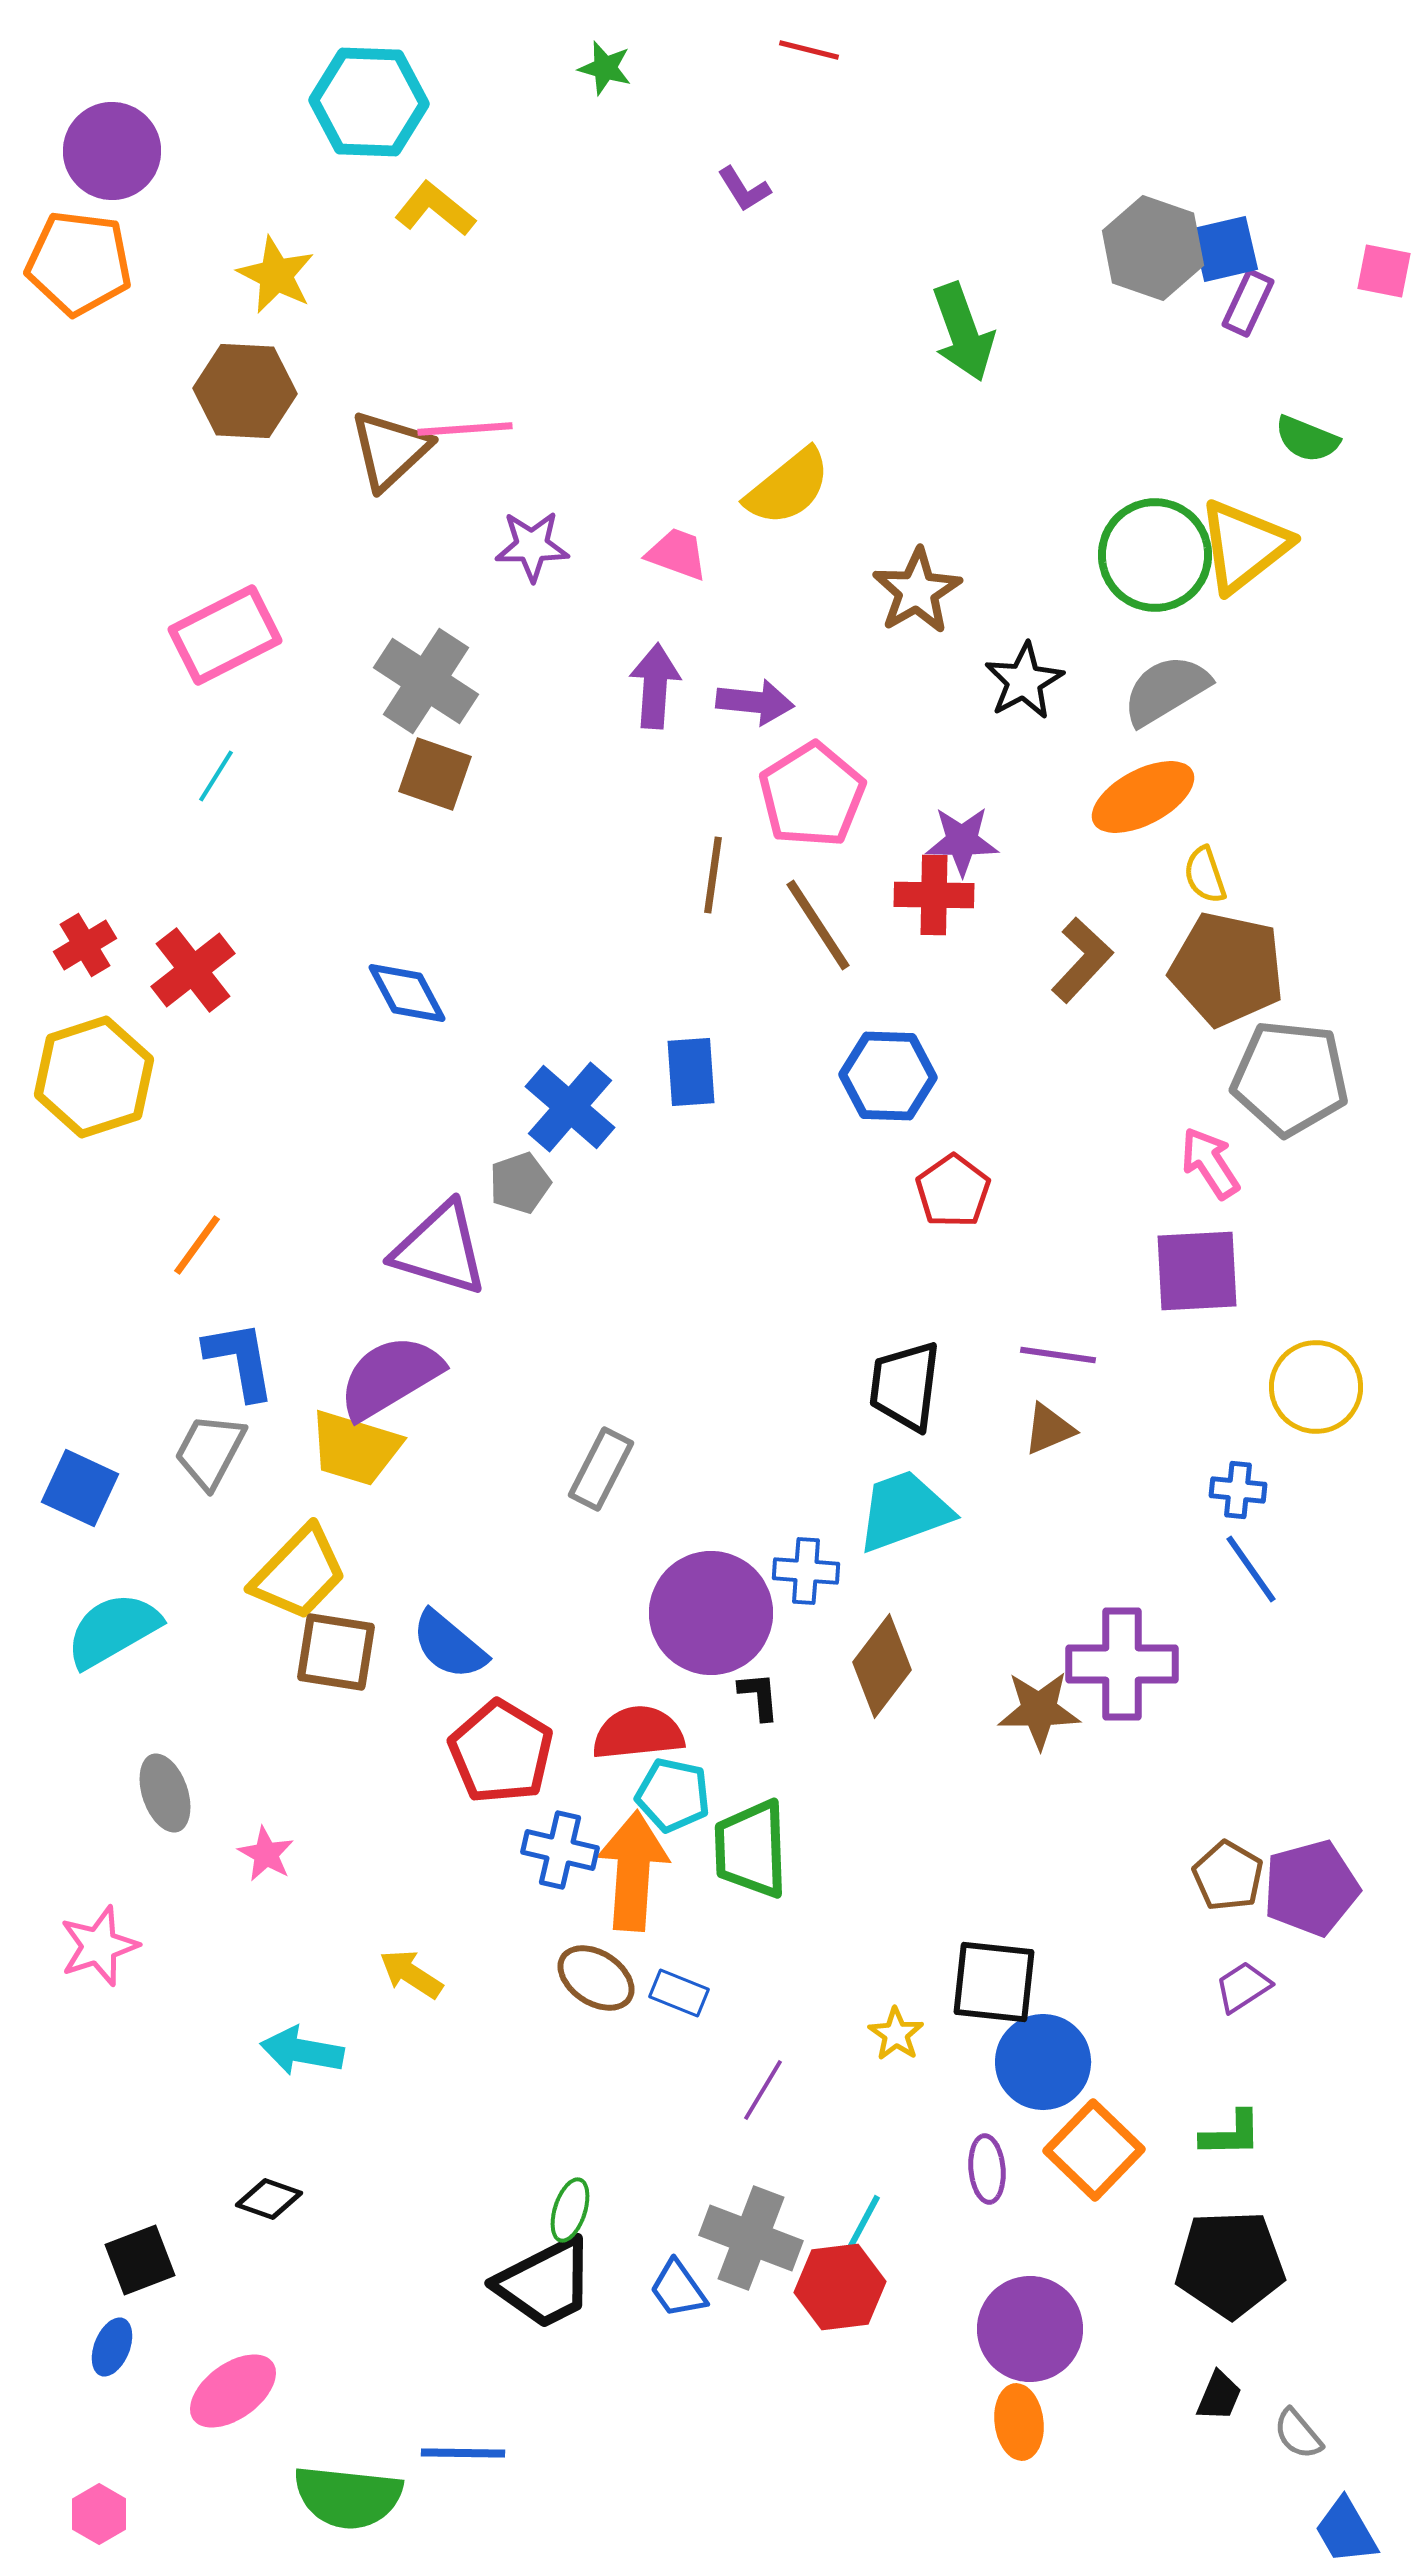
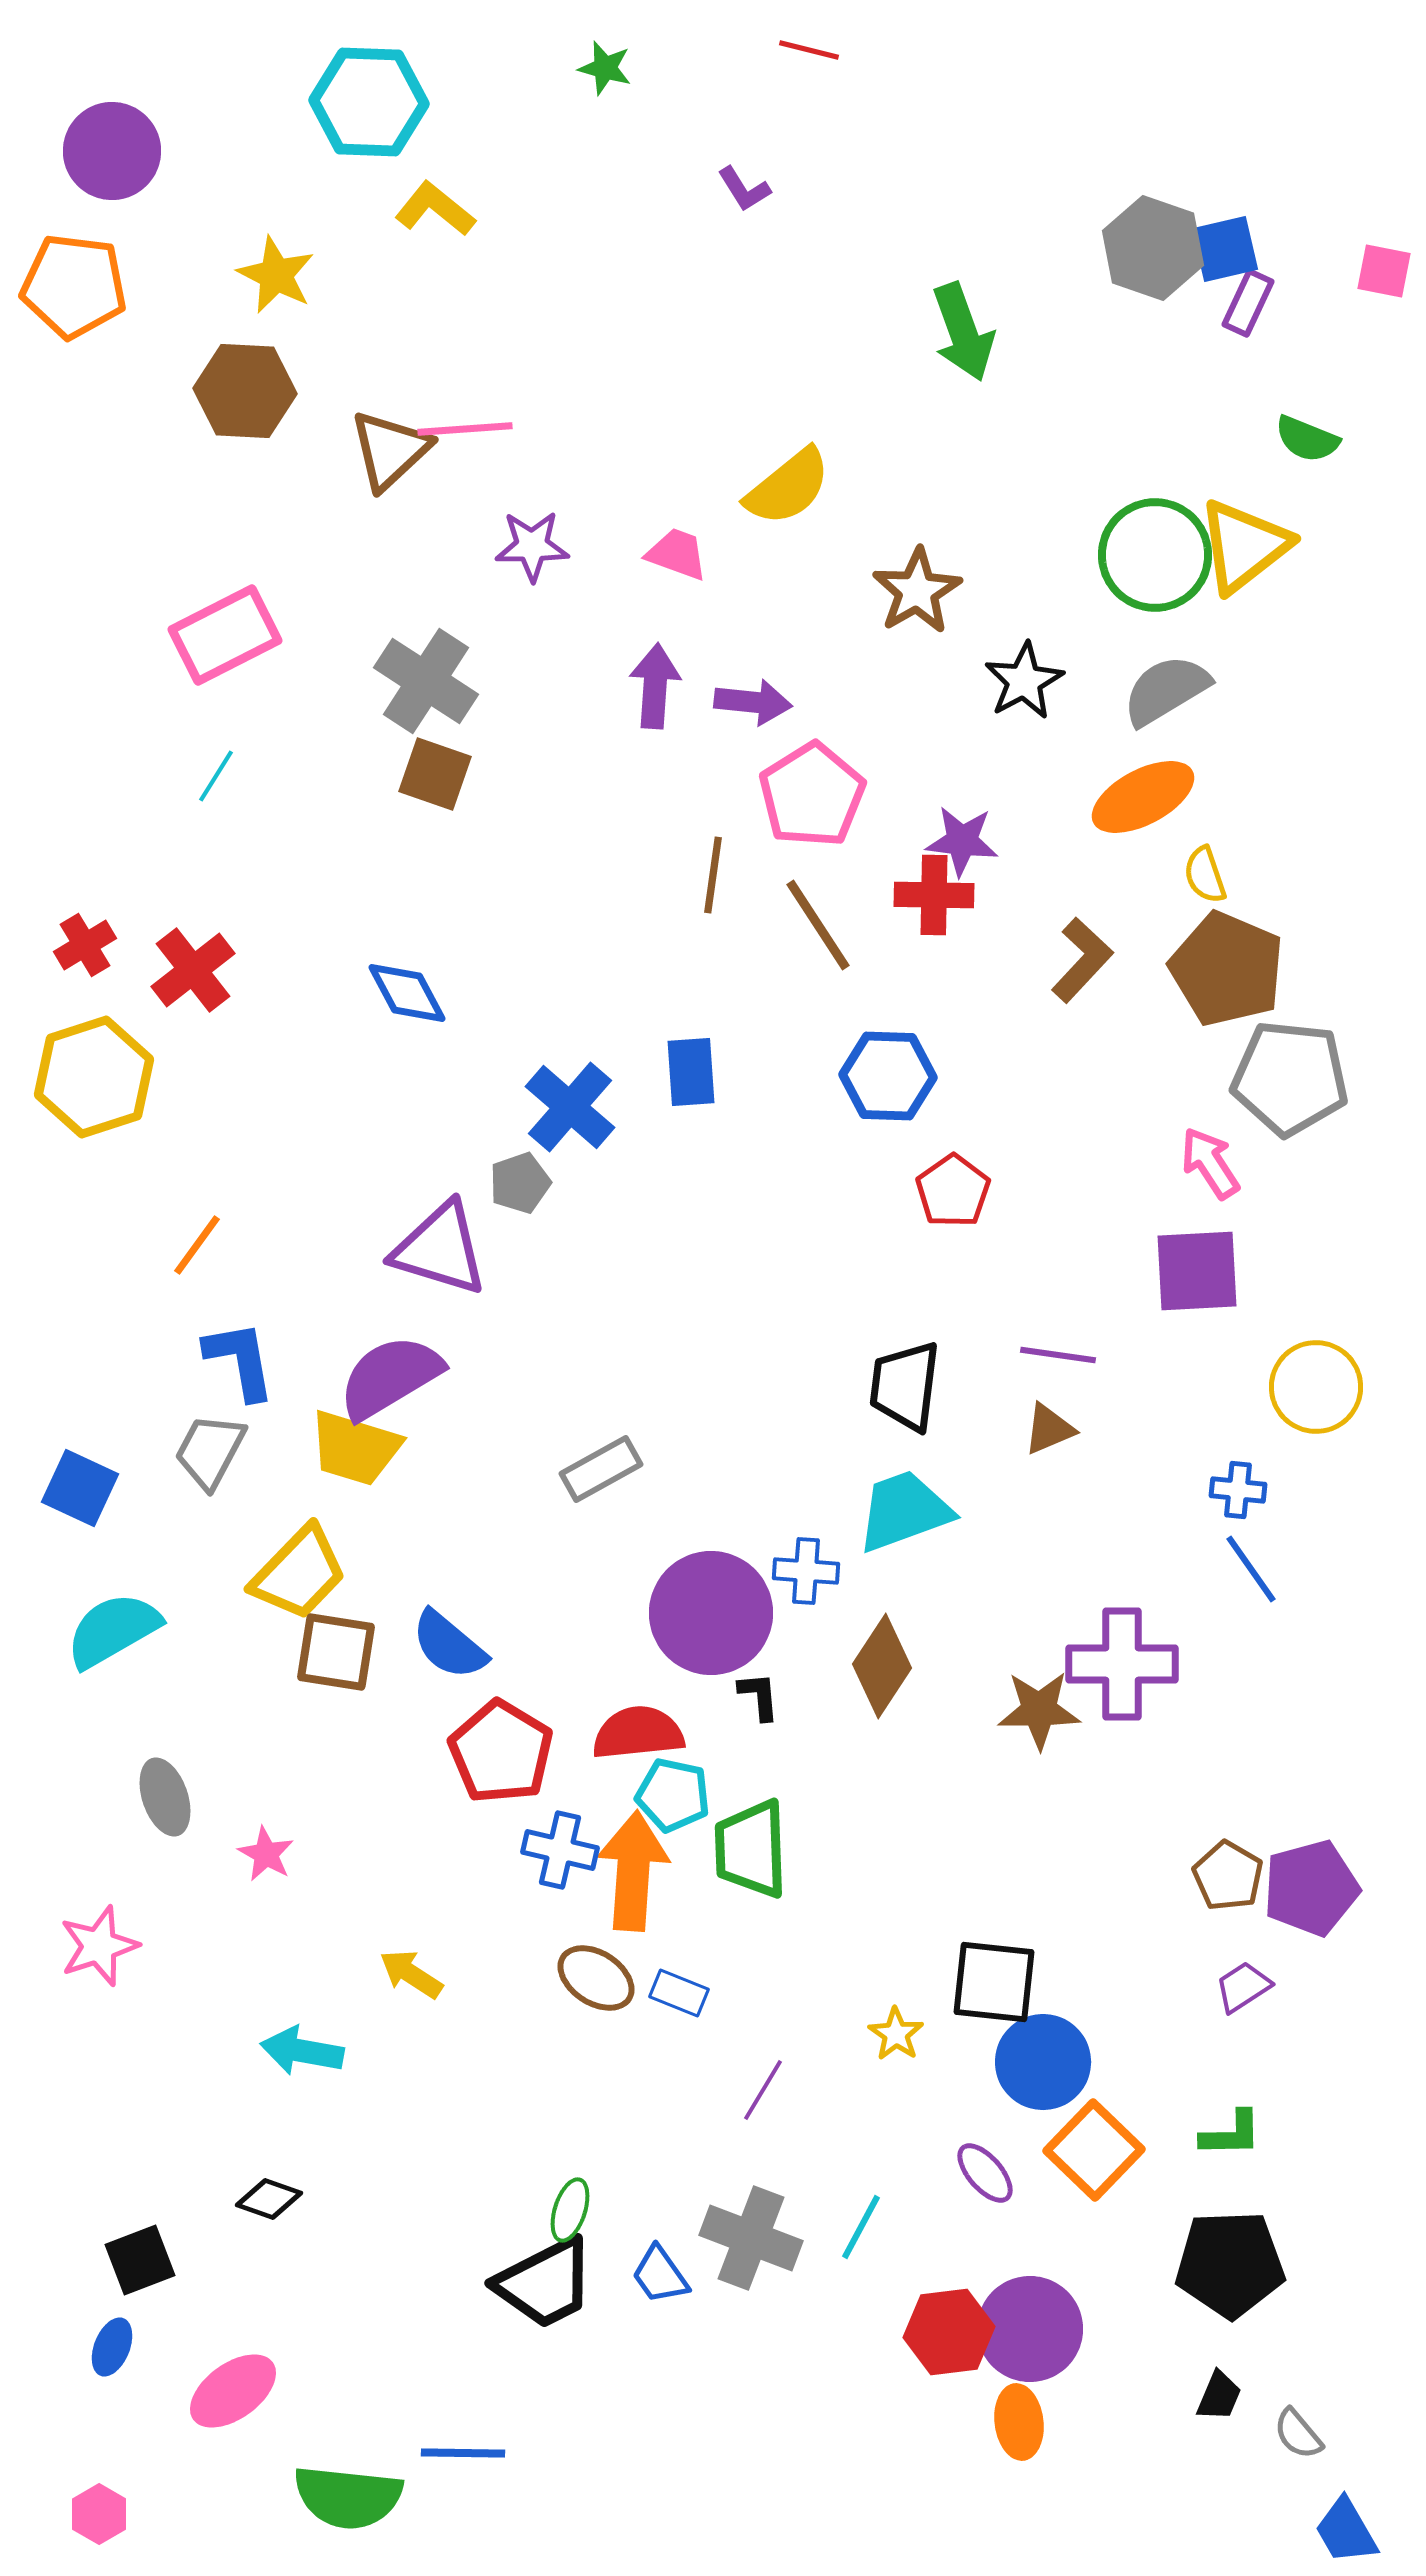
orange pentagon at (79, 263): moved 5 px left, 23 px down
purple arrow at (755, 702): moved 2 px left
purple star at (962, 841): rotated 6 degrees clockwise
brown pentagon at (1227, 969): rotated 11 degrees clockwise
gray rectangle at (601, 1469): rotated 34 degrees clockwise
brown diamond at (882, 1666): rotated 4 degrees counterclockwise
gray ellipse at (165, 1793): moved 4 px down
purple ellipse at (987, 2169): moved 2 px left, 4 px down; rotated 36 degrees counterclockwise
red hexagon at (840, 2287): moved 109 px right, 45 px down
blue trapezoid at (678, 2289): moved 18 px left, 14 px up
